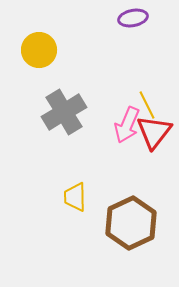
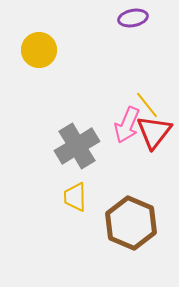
yellow line: rotated 12 degrees counterclockwise
gray cross: moved 13 px right, 34 px down
brown hexagon: rotated 12 degrees counterclockwise
